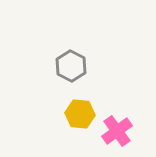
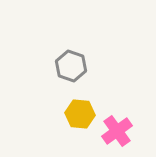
gray hexagon: rotated 8 degrees counterclockwise
